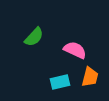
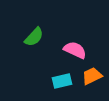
orange trapezoid: moved 2 px right, 1 px up; rotated 130 degrees counterclockwise
cyan rectangle: moved 2 px right, 1 px up
